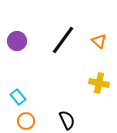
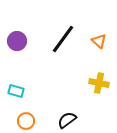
black line: moved 1 px up
cyan rectangle: moved 2 px left, 6 px up; rotated 35 degrees counterclockwise
black semicircle: rotated 102 degrees counterclockwise
